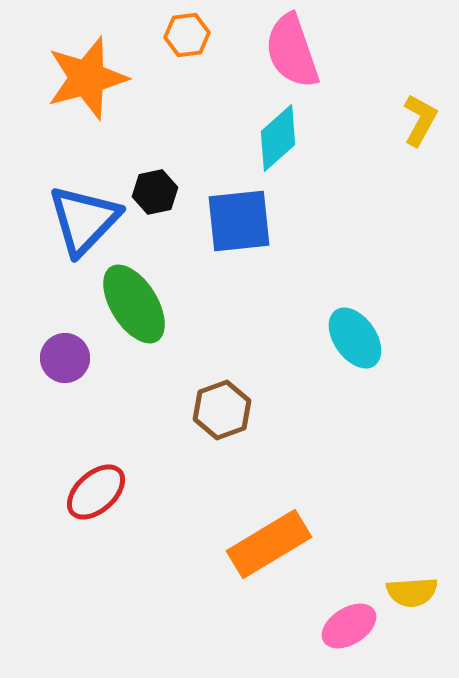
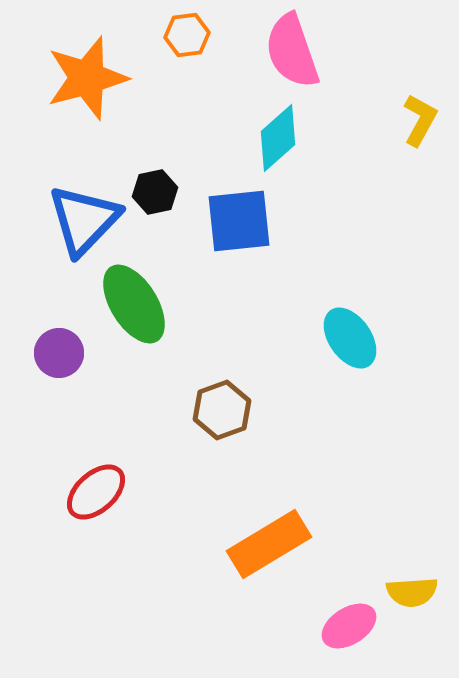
cyan ellipse: moved 5 px left
purple circle: moved 6 px left, 5 px up
